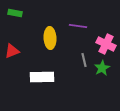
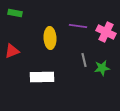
pink cross: moved 12 px up
green star: rotated 21 degrees clockwise
